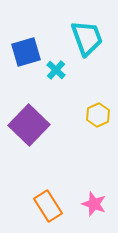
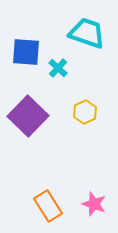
cyan trapezoid: moved 5 px up; rotated 51 degrees counterclockwise
blue square: rotated 20 degrees clockwise
cyan cross: moved 2 px right, 2 px up
yellow hexagon: moved 13 px left, 3 px up
purple square: moved 1 px left, 9 px up
